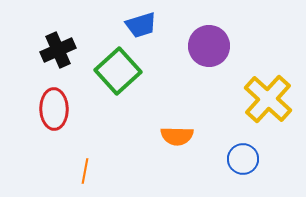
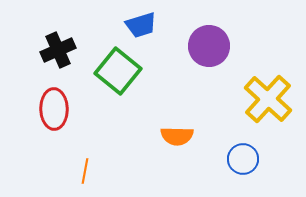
green square: rotated 9 degrees counterclockwise
